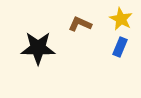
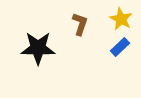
brown L-shape: rotated 85 degrees clockwise
blue rectangle: rotated 24 degrees clockwise
